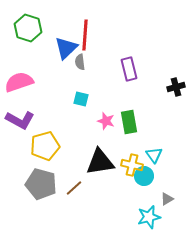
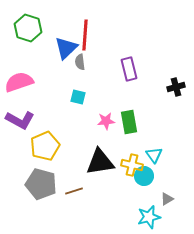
cyan square: moved 3 px left, 2 px up
pink star: rotated 24 degrees counterclockwise
yellow pentagon: rotated 8 degrees counterclockwise
brown line: moved 3 px down; rotated 24 degrees clockwise
